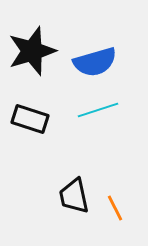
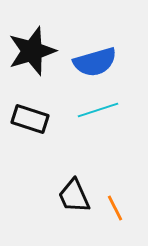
black trapezoid: rotated 12 degrees counterclockwise
